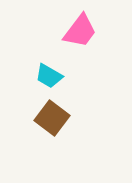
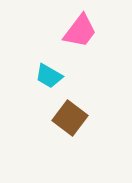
brown square: moved 18 px right
